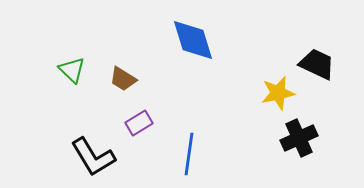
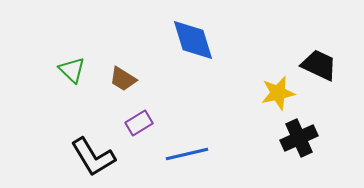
black trapezoid: moved 2 px right, 1 px down
blue line: moved 2 px left; rotated 69 degrees clockwise
